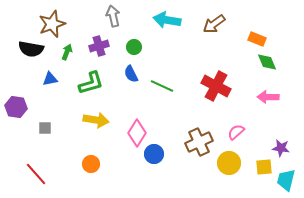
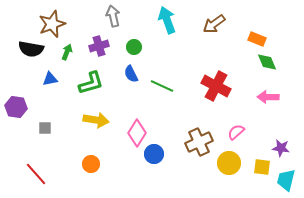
cyan arrow: rotated 60 degrees clockwise
yellow square: moved 2 px left; rotated 12 degrees clockwise
